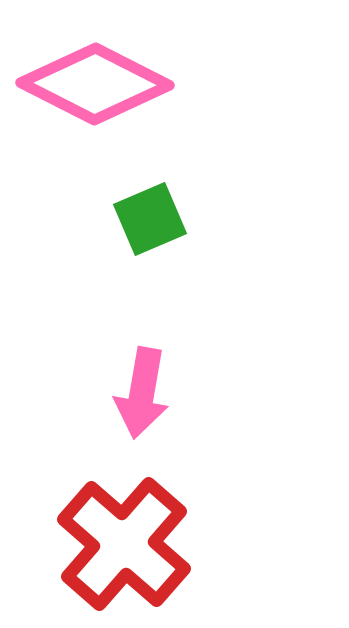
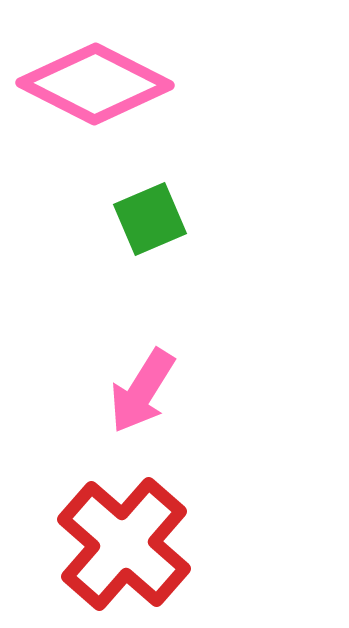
pink arrow: moved 2 px up; rotated 22 degrees clockwise
